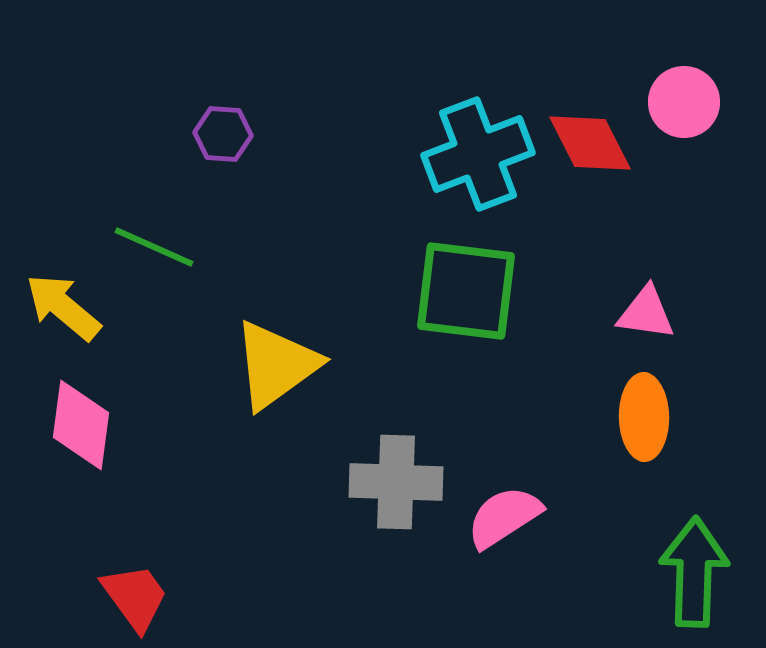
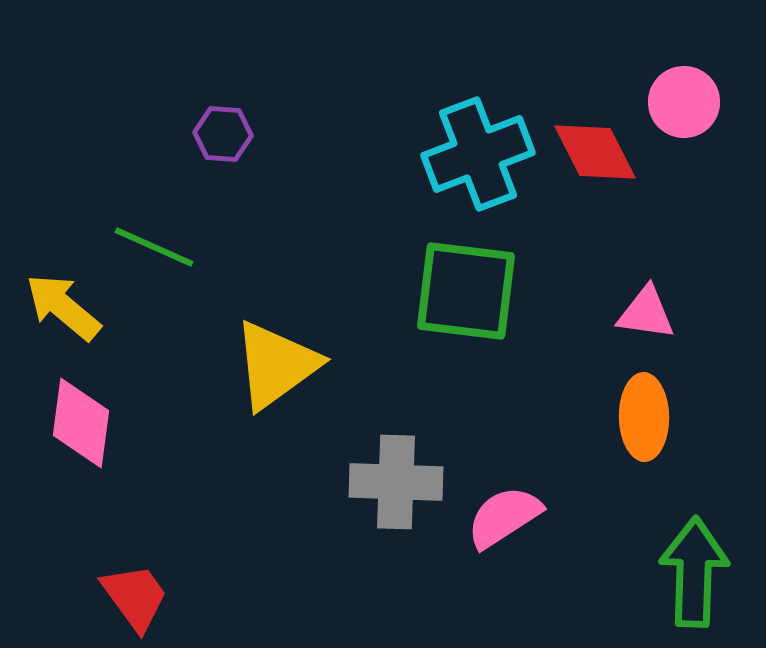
red diamond: moved 5 px right, 9 px down
pink diamond: moved 2 px up
